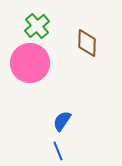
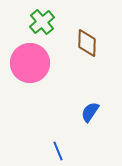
green cross: moved 5 px right, 4 px up
blue semicircle: moved 28 px right, 9 px up
